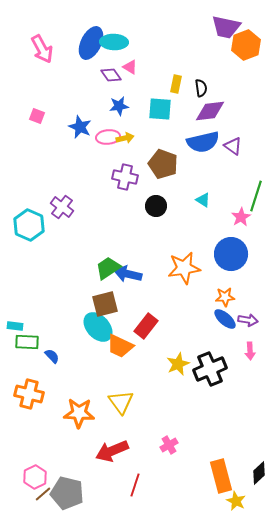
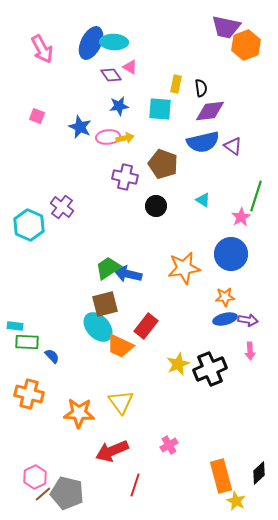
blue ellipse at (225, 319): rotated 55 degrees counterclockwise
